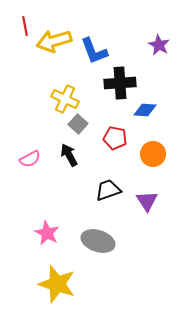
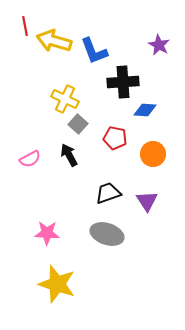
yellow arrow: rotated 32 degrees clockwise
black cross: moved 3 px right, 1 px up
black trapezoid: moved 3 px down
pink star: rotated 25 degrees counterclockwise
gray ellipse: moved 9 px right, 7 px up
